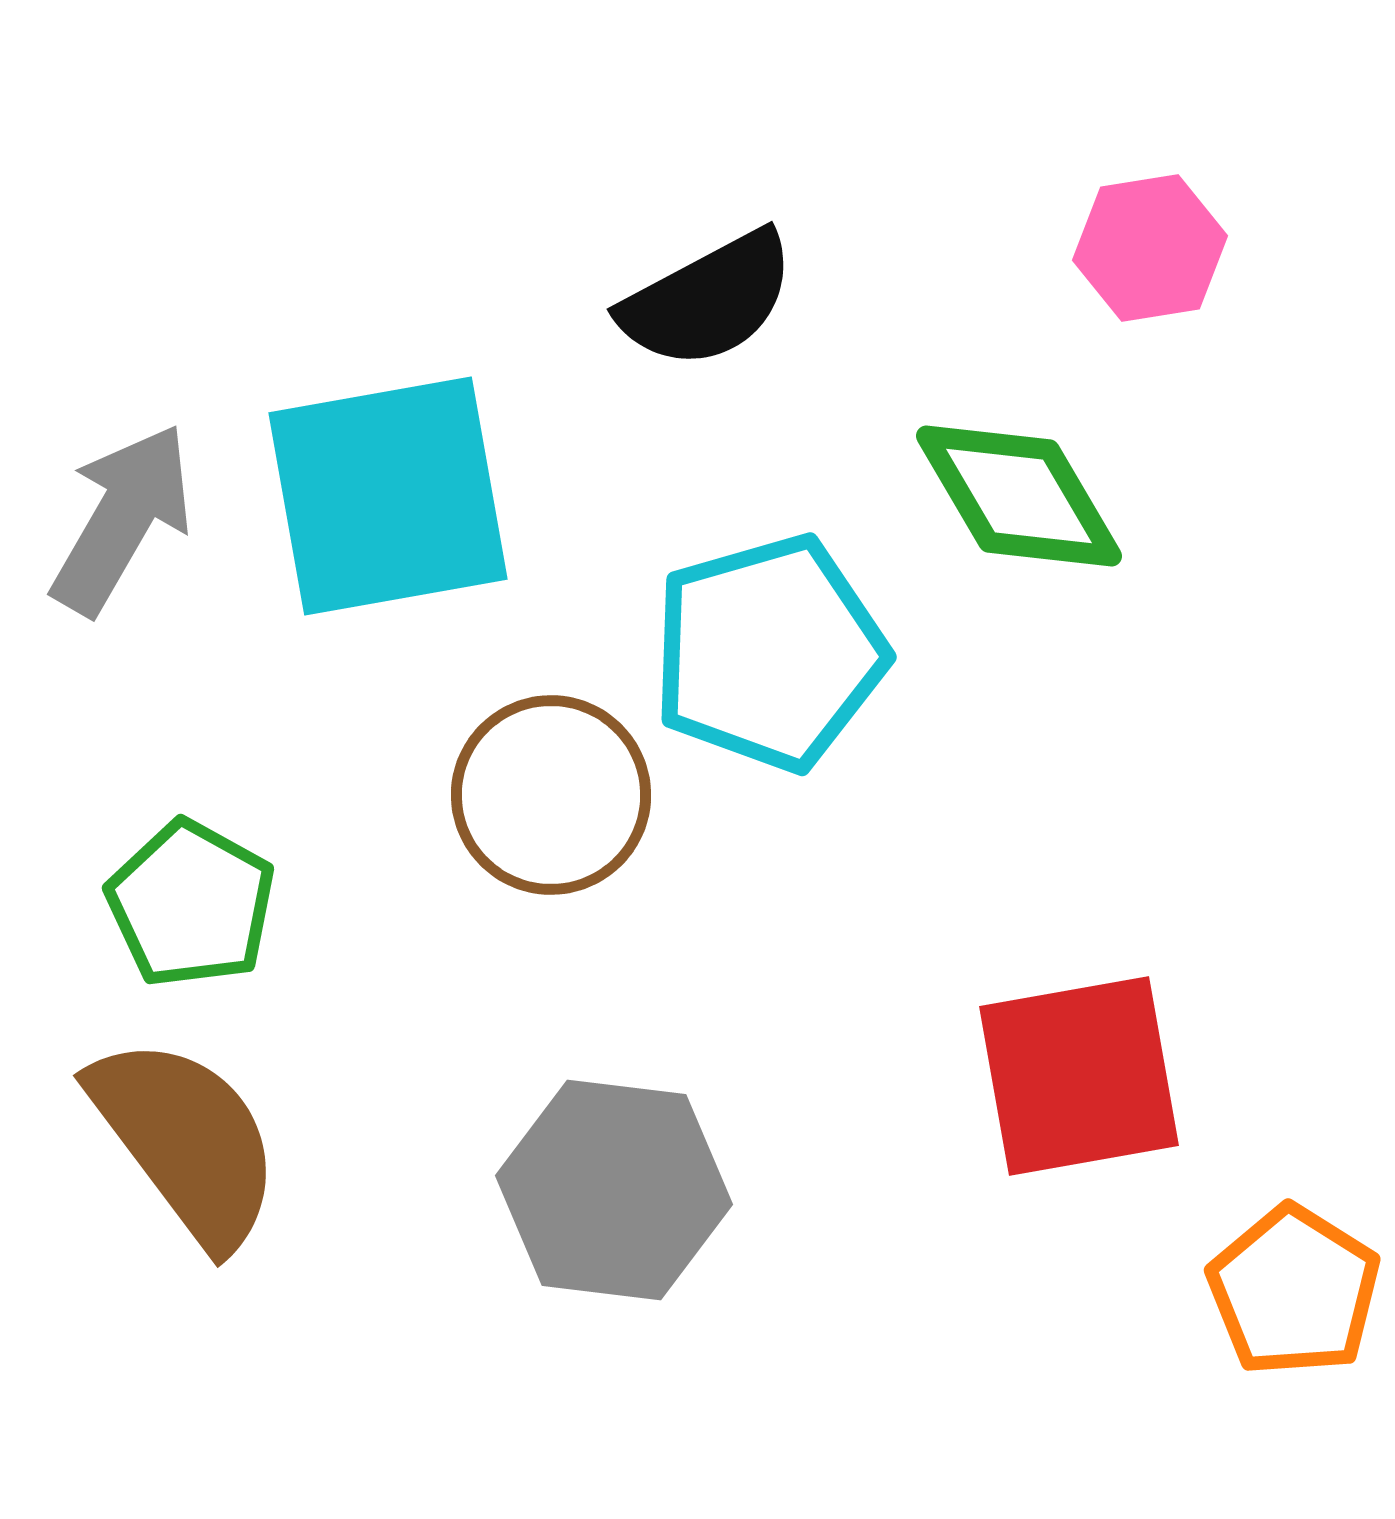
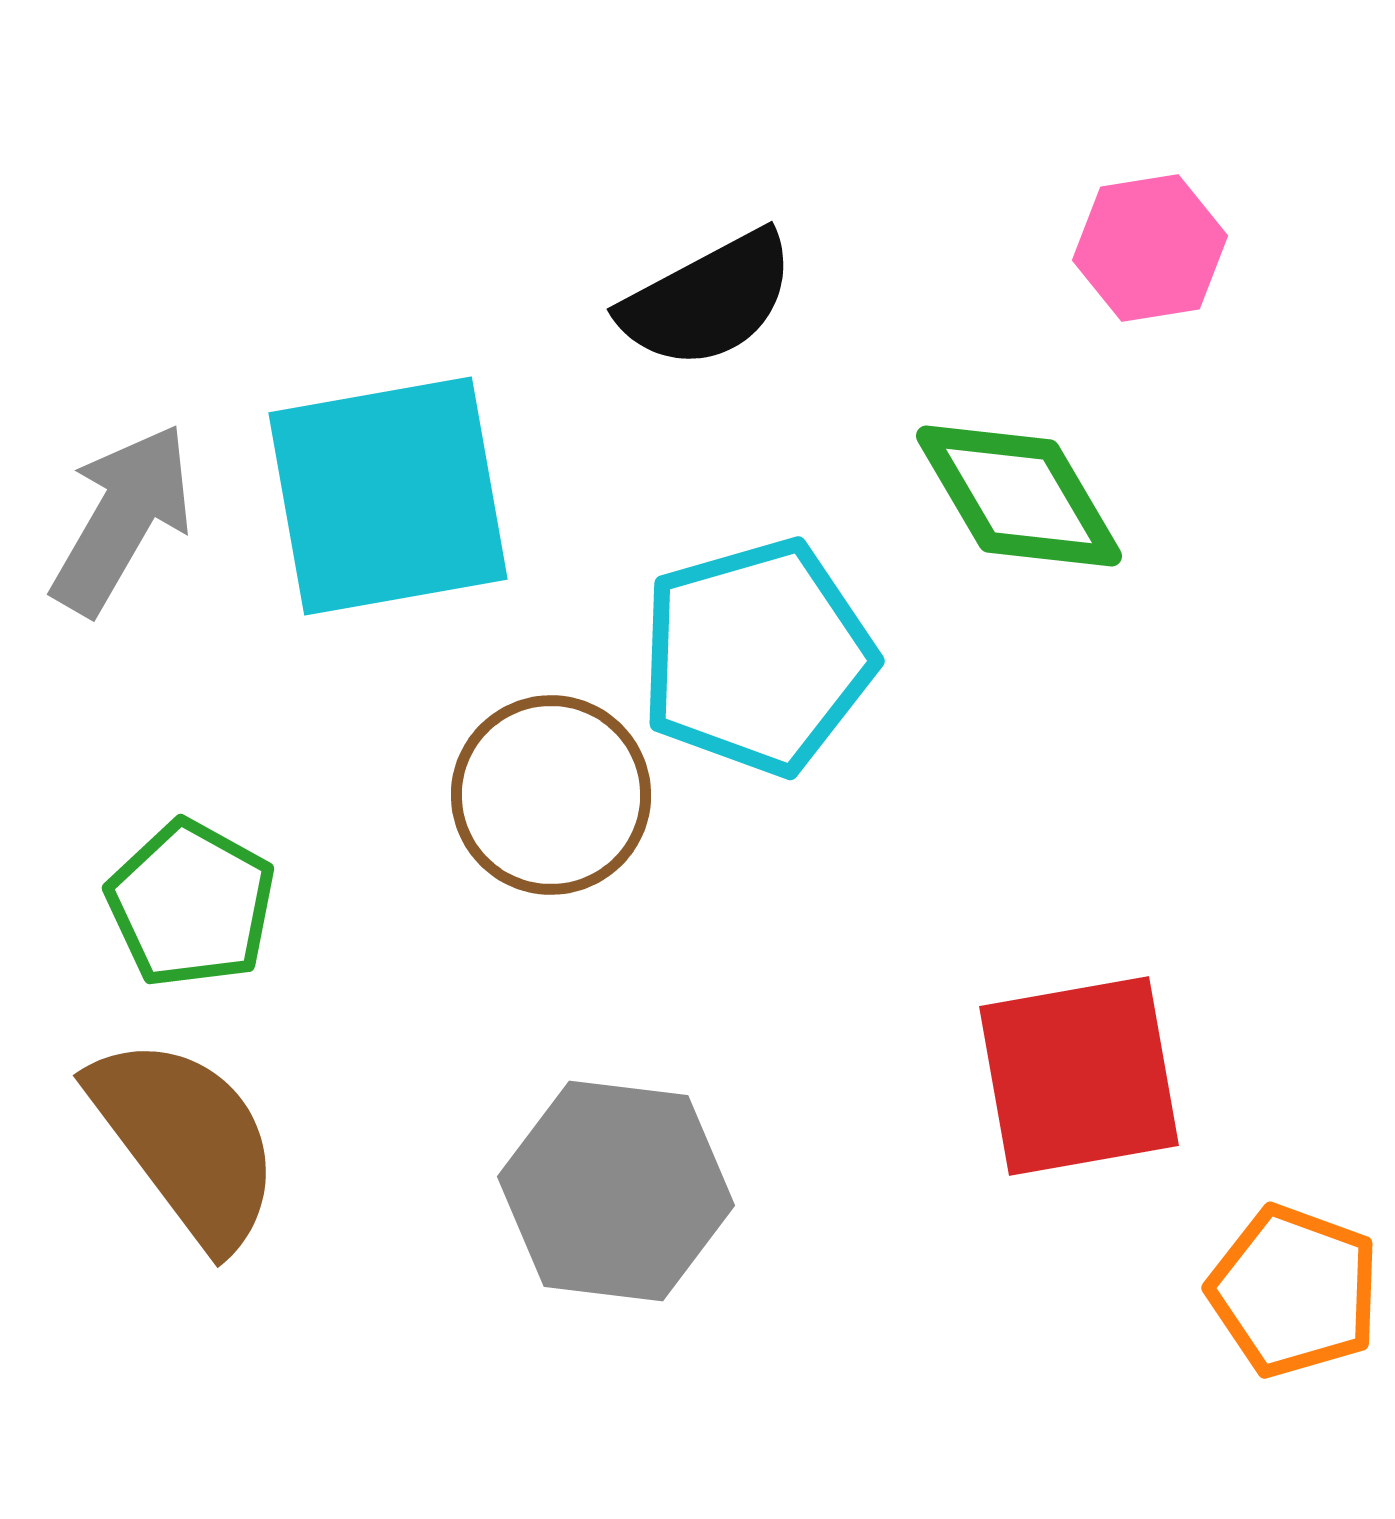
cyan pentagon: moved 12 px left, 4 px down
gray hexagon: moved 2 px right, 1 px down
orange pentagon: rotated 12 degrees counterclockwise
